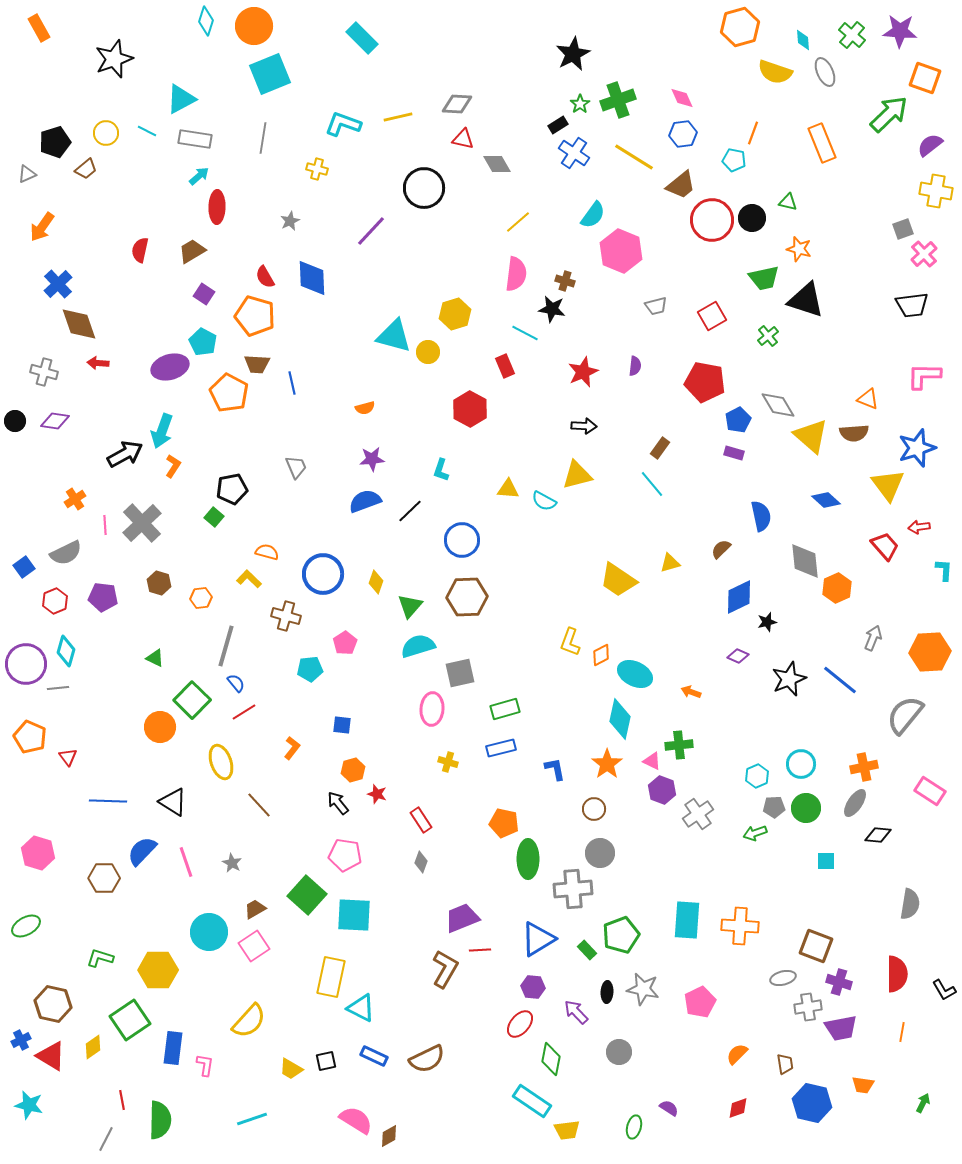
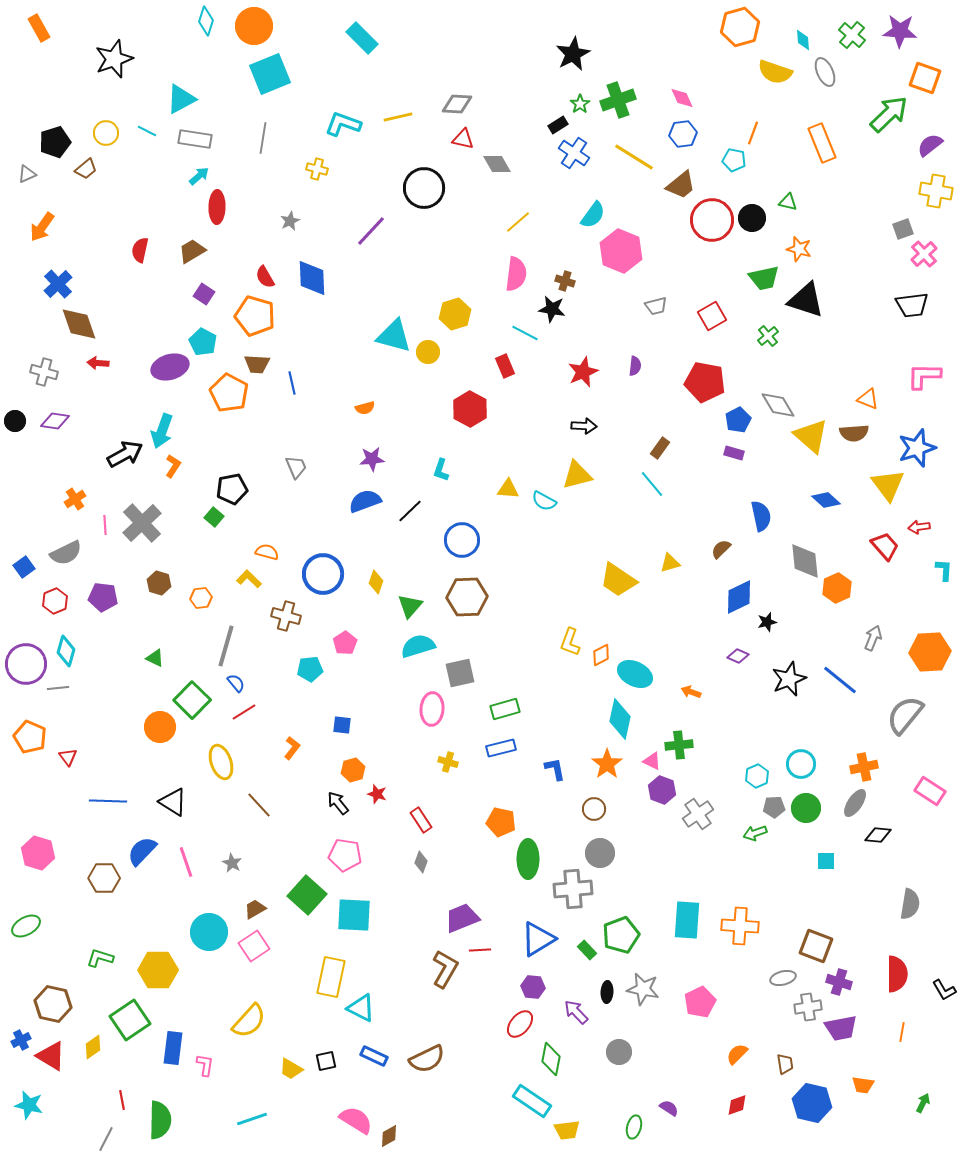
orange pentagon at (504, 823): moved 3 px left, 1 px up
red diamond at (738, 1108): moved 1 px left, 3 px up
